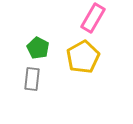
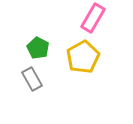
gray rectangle: rotated 35 degrees counterclockwise
